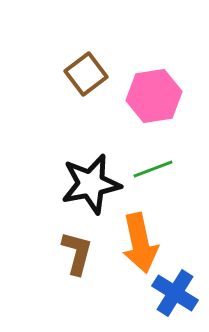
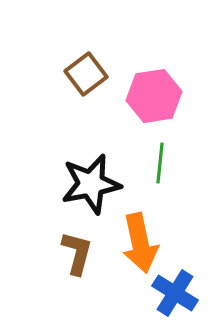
green line: moved 7 px right, 6 px up; rotated 63 degrees counterclockwise
